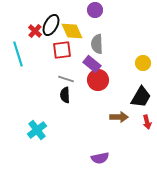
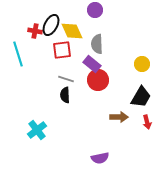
red cross: rotated 32 degrees counterclockwise
yellow circle: moved 1 px left, 1 px down
